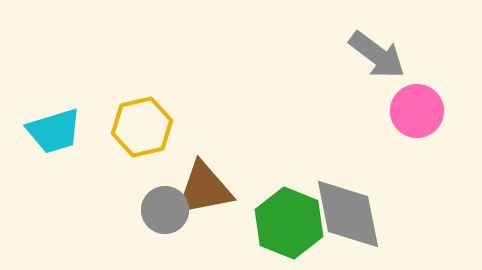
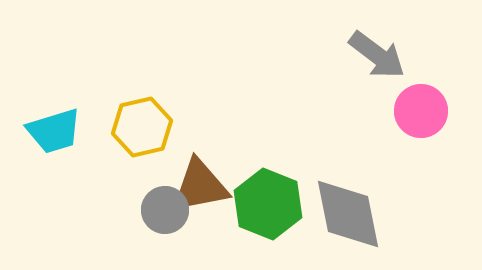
pink circle: moved 4 px right
brown triangle: moved 4 px left, 3 px up
green hexagon: moved 21 px left, 19 px up
